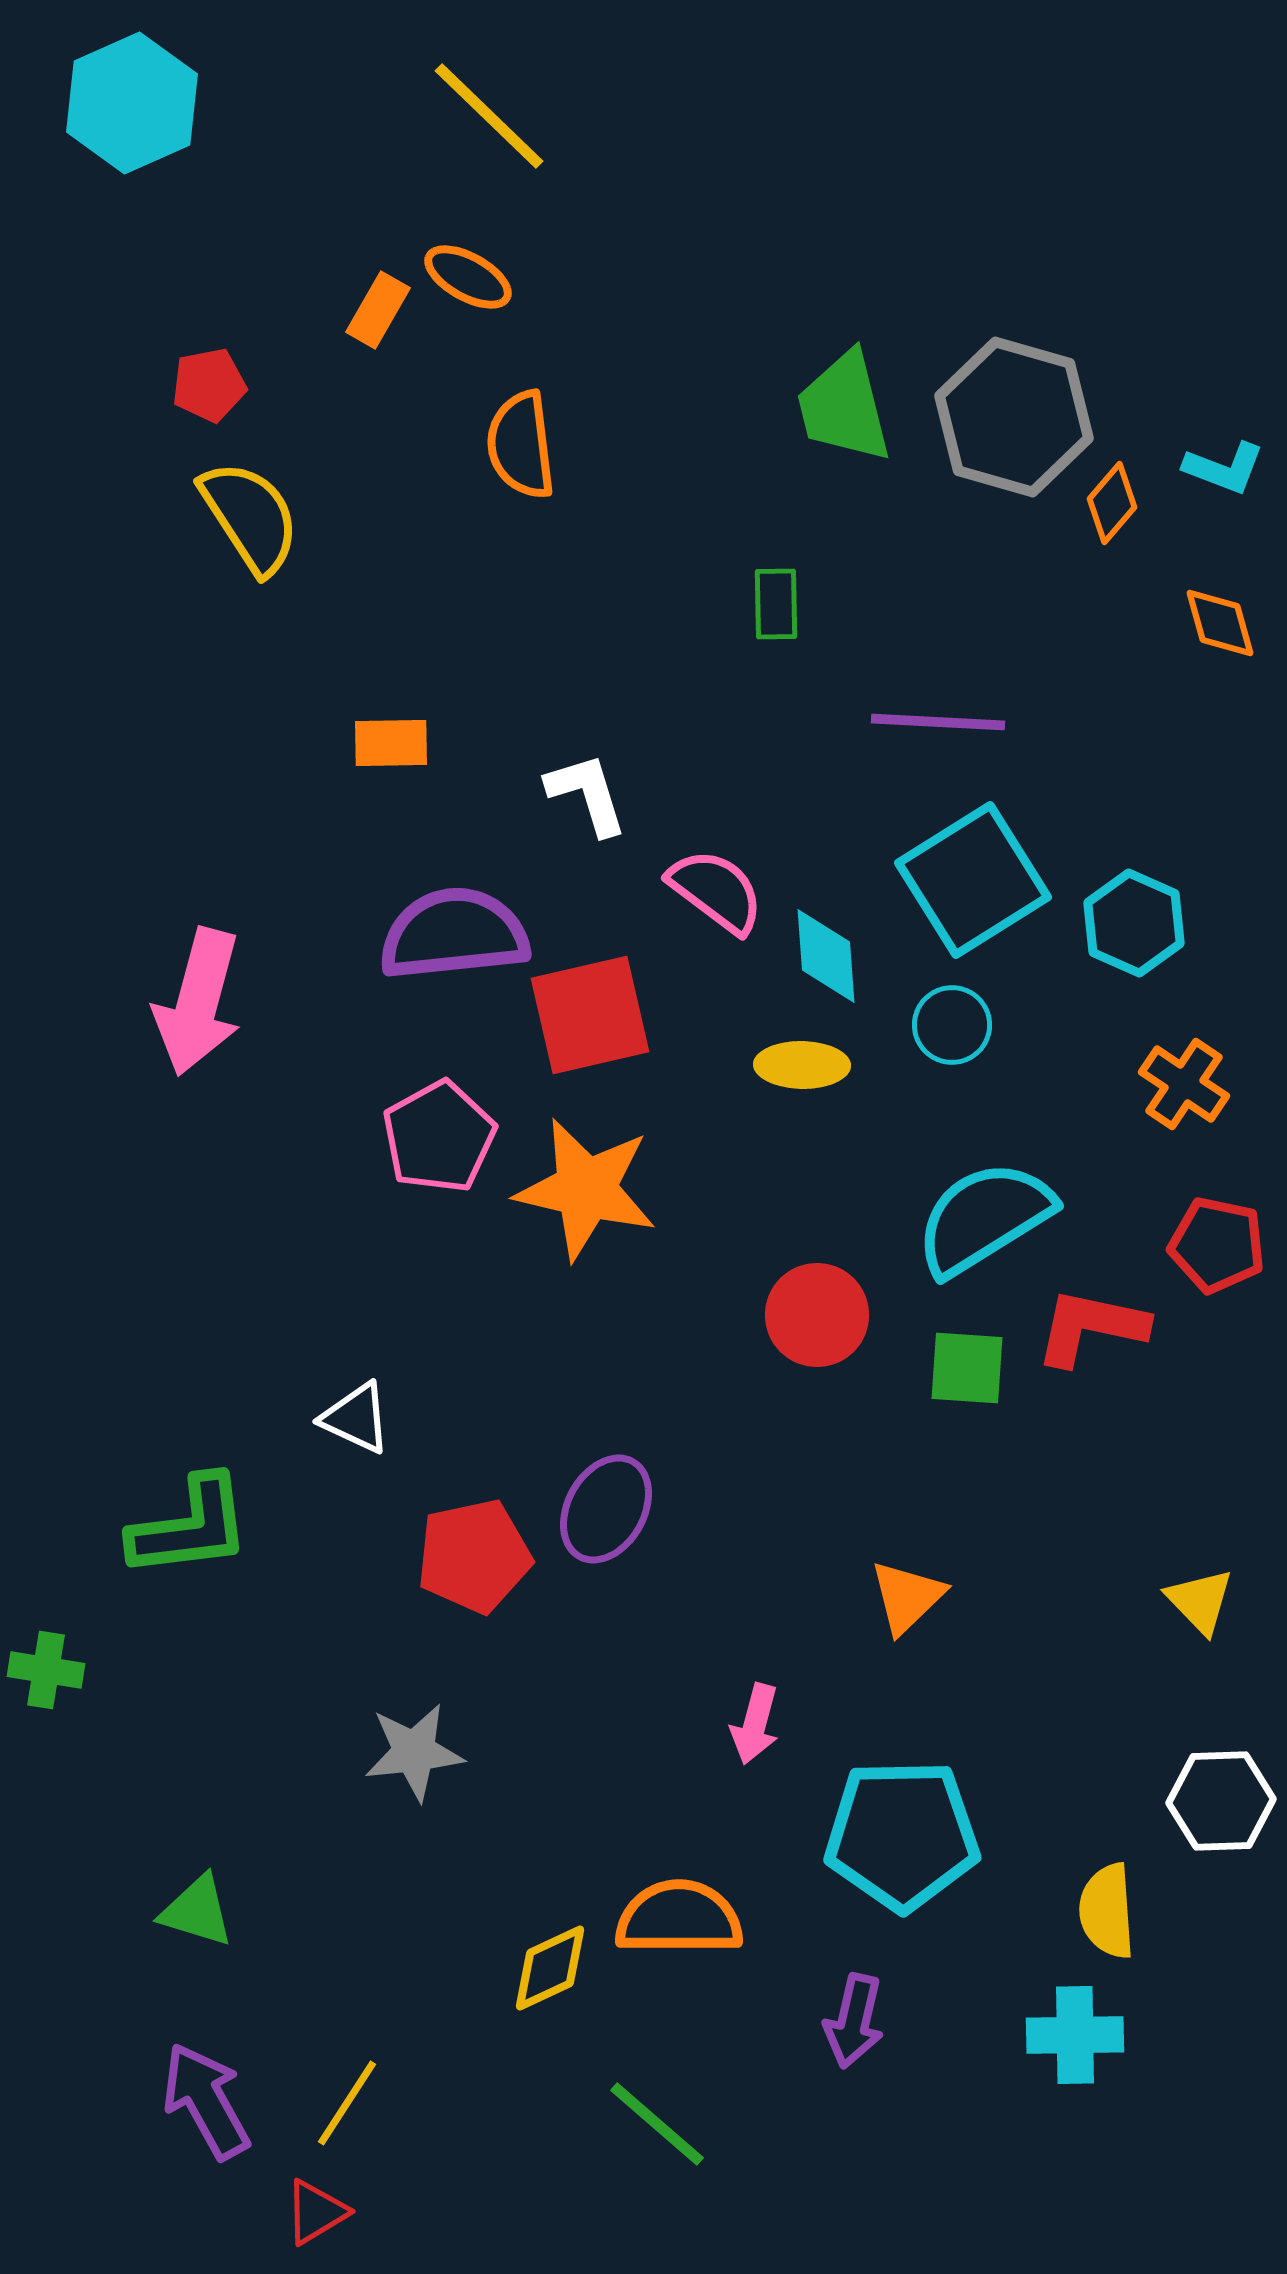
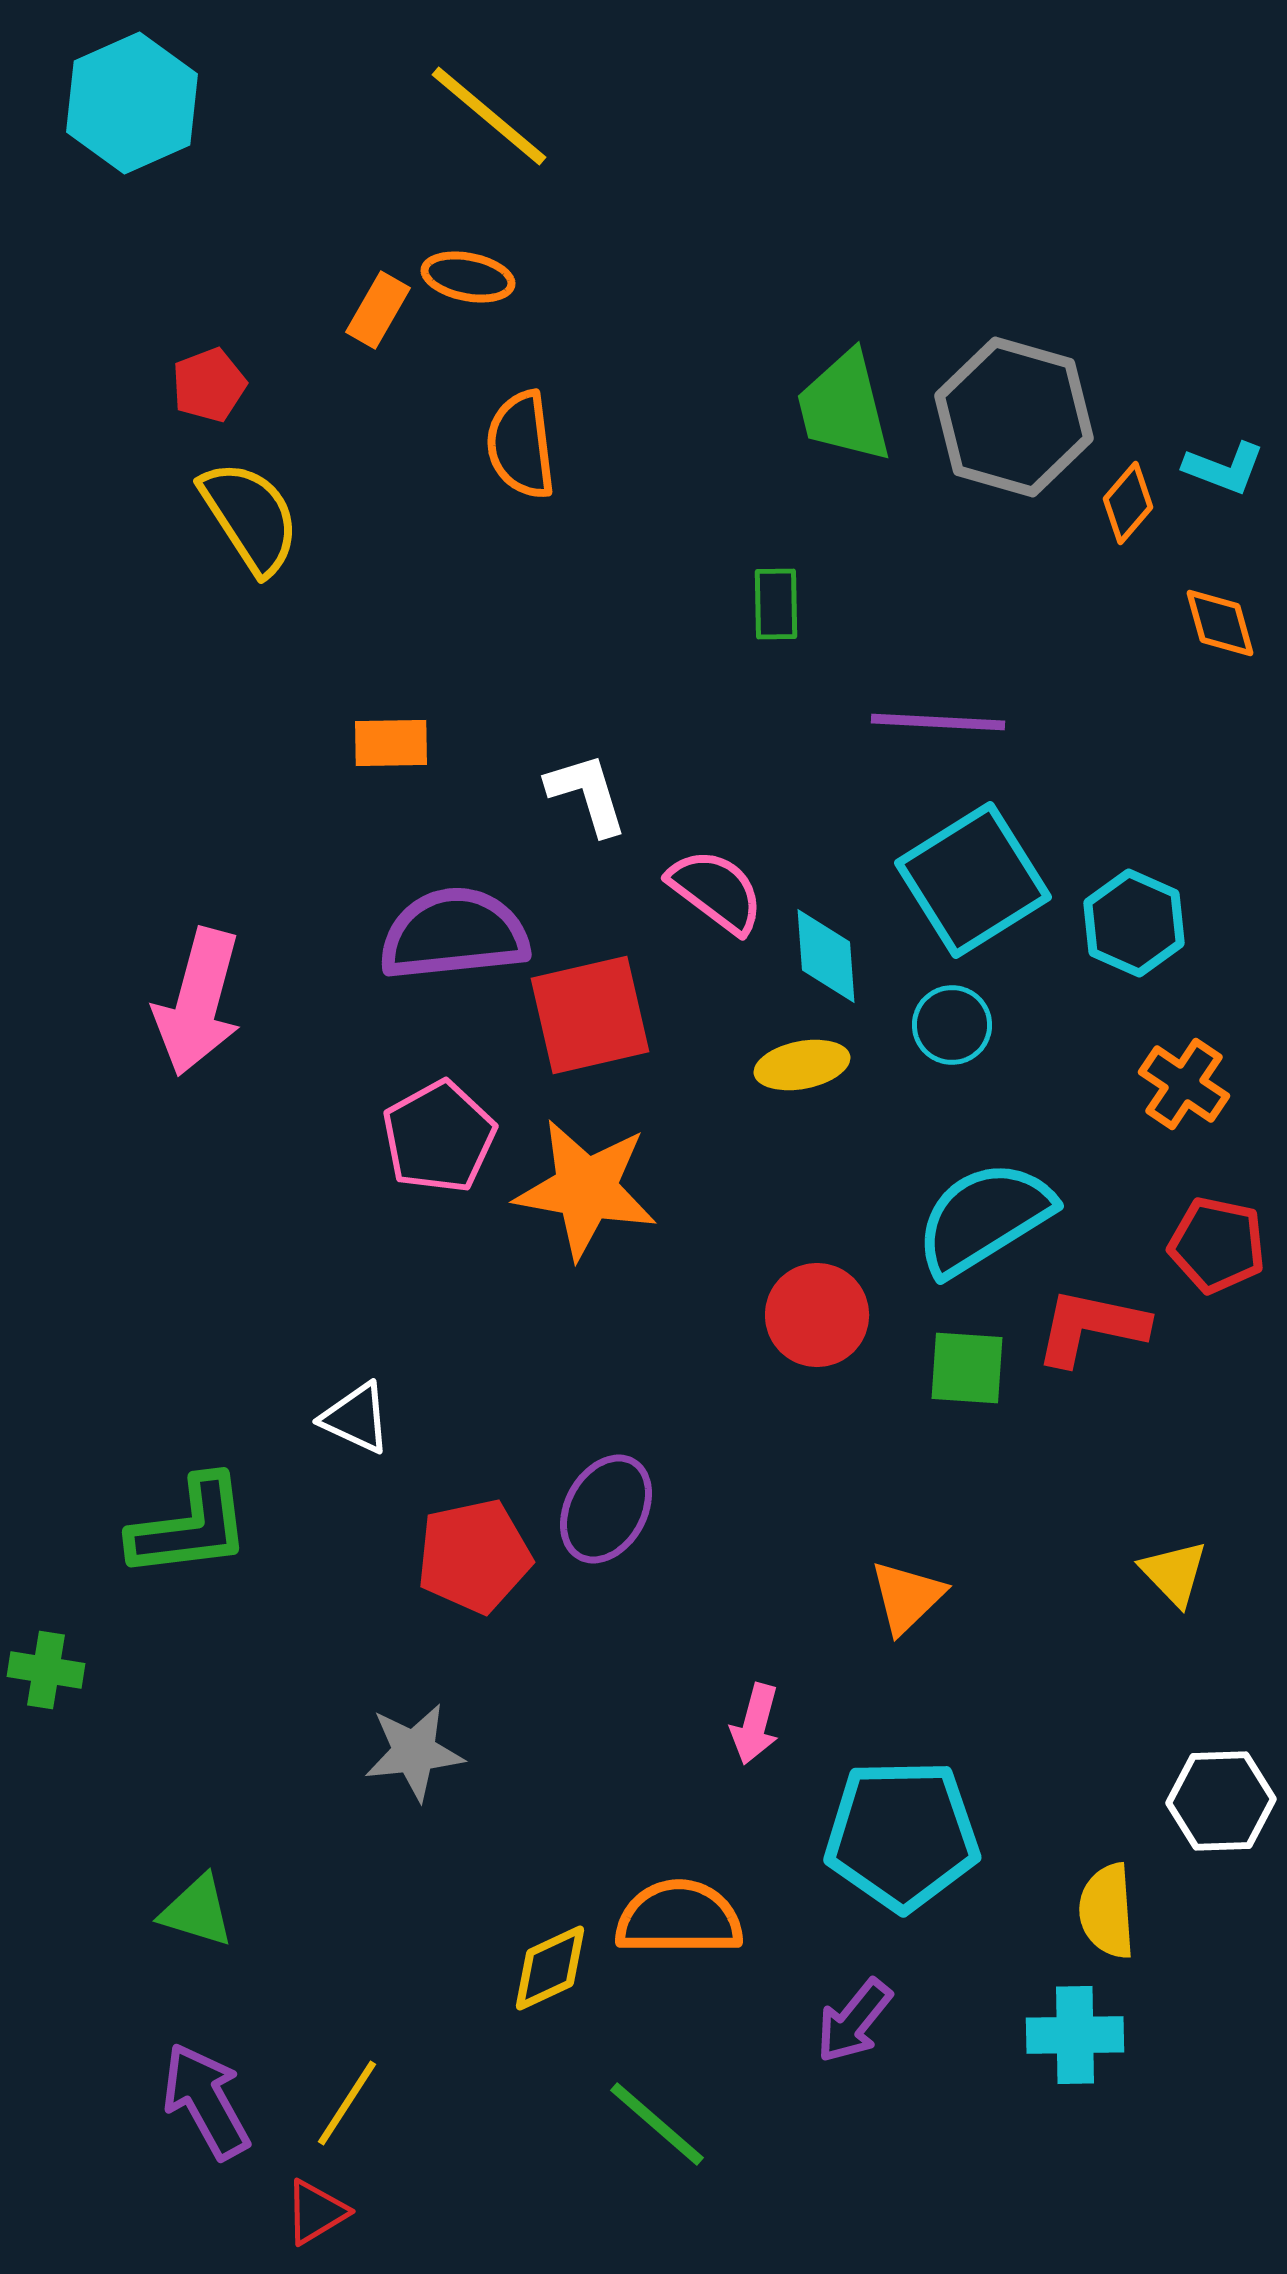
yellow line at (489, 116): rotated 4 degrees counterclockwise
orange ellipse at (468, 277): rotated 18 degrees counterclockwise
red pentagon at (209, 385): rotated 10 degrees counterclockwise
orange diamond at (1112, 503): moved 16 px right
yellow ellipse at (802, 1065): rotated 12 degrees counterclockwise
orange star at (586, 1189): rotated 3 degrees counterclockwise
yellow triangle at (1200, 1601): moved 26 px left, 28 px up
purple arrow at (854, 2021): rotated 26 degrees clockwise
